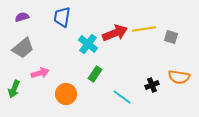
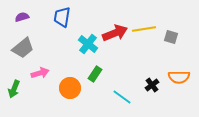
orange semicircle: rotated 10 degrees counterclockwise
black cross: rotated 16 degrees counterclockwise
orange circle: moved 4 px right, 6 px up
